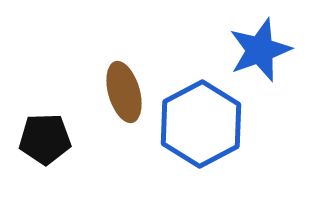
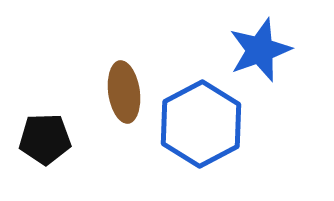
brown ellipse: rotated 8 degrees clockwise
